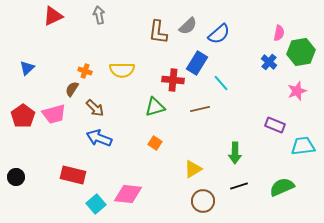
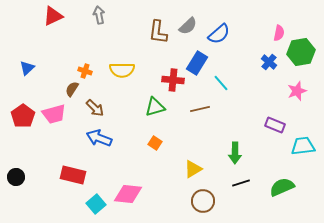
black line: moved 2 px right, 3 px up
